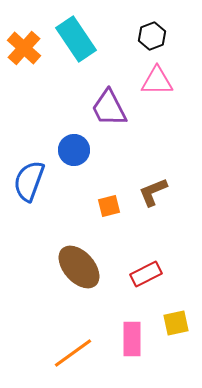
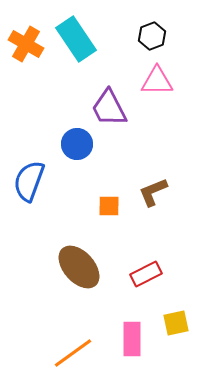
orange cross: moved 2 px right, 4 px up; rotated 12 degrees counterclockwise
blue circle: moved 3 px right, 6 px up
orange square: rotated 15 degrees clockwise
